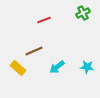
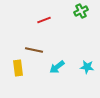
green cross: moved 2 px left, 2 px up
brown line: moved 1 px up; rotated 36 degrees clockwise
yellow rectangle: rotated 42 degrees clockwise
